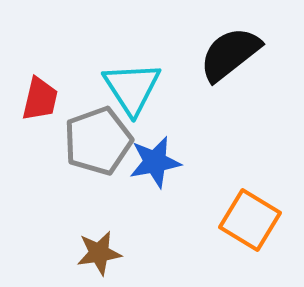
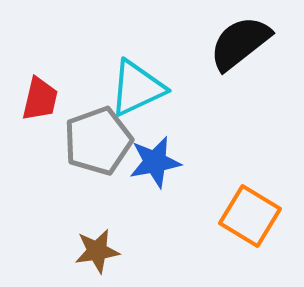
black semicircle: moved 10 px right, 11 px up
cyan triangle: moved 5 px right; rotated 38 degrees clockwise
orange square: moved 4 px up
brown star: moved 2 px left, 2 px up
